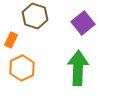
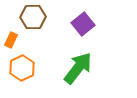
brown hexagon: moved 2 px left, 1 px down; rotated 20 degrees counterclockwise
purple square: moved 1 px down
green arrow: rotated 36 degrees clockwise
